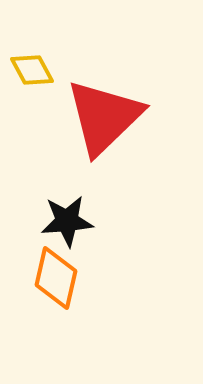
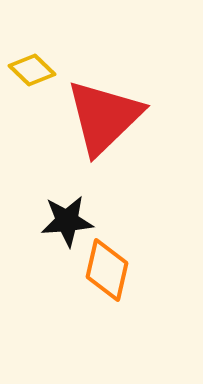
yellow diamond: rotated 18 degrees counterclockwise
orange diamond: moved 51 px right, 8 px up
